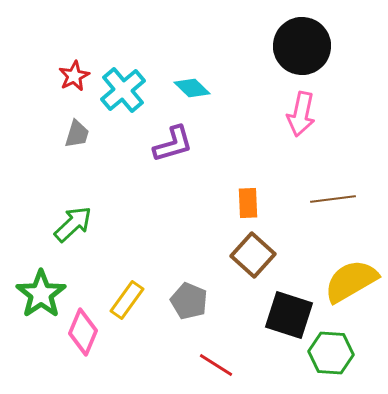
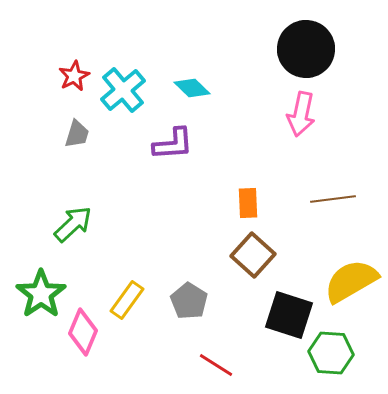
black circle: moved 4 px right, 3 px down
purple L-shape: rotated 12 degrees clockwise
gray pentagon: rotated 9 degrees clockwise
